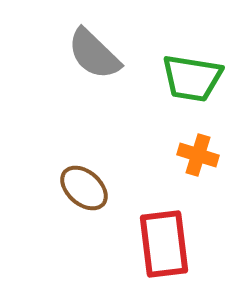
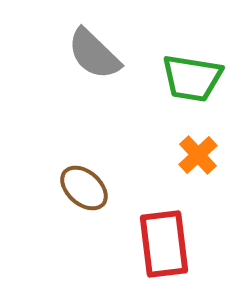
orange cross: rotated 30 degrees clockwise
